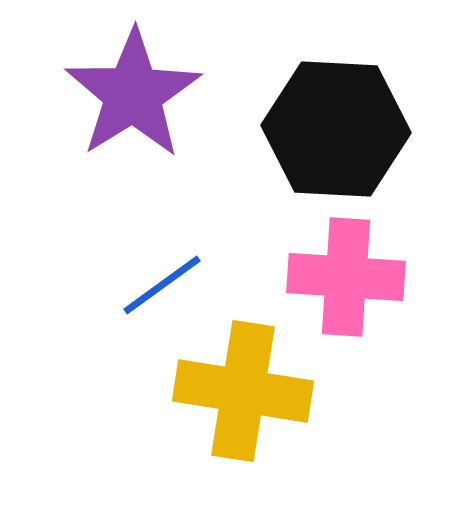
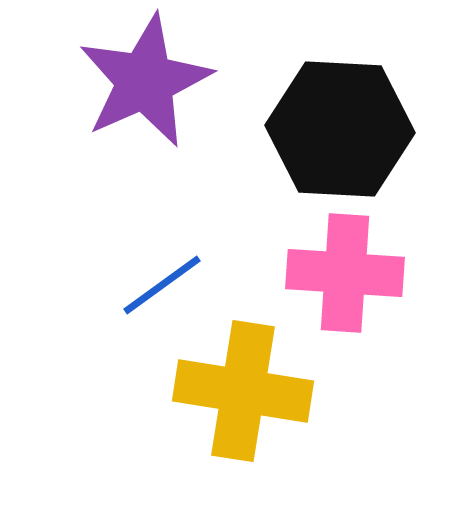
purple star: moved 12 px right, 13 px up; rotated 8 degrees clockwise
black hexagon: moved 4 px right
pink cross: moved 1 px left, 4 px up
